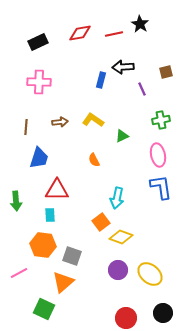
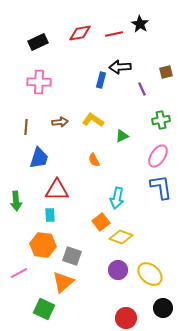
black arrow: moved 3 px left
pink ellipse: moved 1 px down; rotated 45 degrees clockwise
black circle: moved 5 px up
